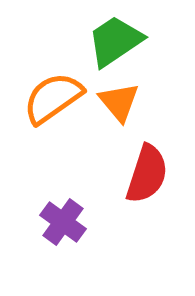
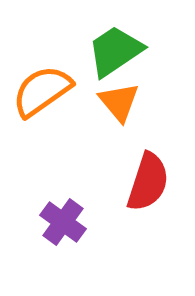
green trapezoid: moved 10 px down
orange semicircle: moved 11 px left, 7 px up
red semicircle: moved 1 px right, 8 px down
